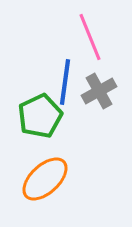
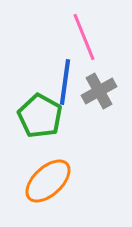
pink line: moved 6 px left
green pentagon: rotated 18 degrees counterclockwise
orange ellipse: moved 3 px right, 2 px down
